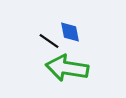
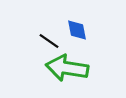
blue diamond: moved 7 px right, 2 px up
